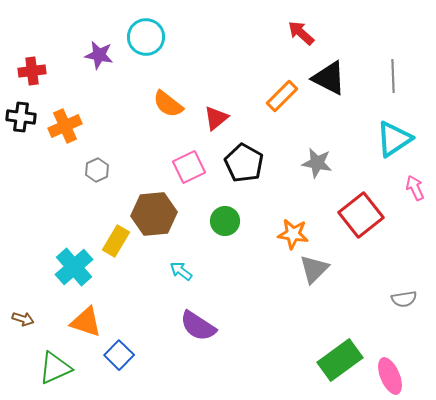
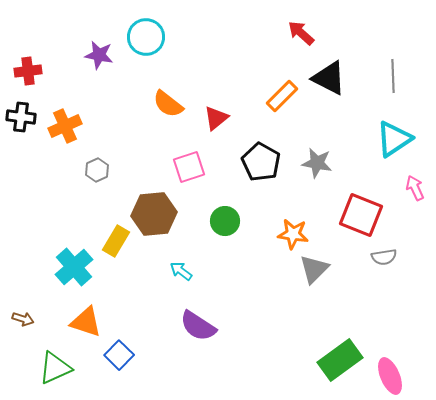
red cross: moved 4 px left
black pentagon: moved 17 px right, 1 px up
pink square: rotated 8 degrees clockwise
red square: rotated 30 degrees counterclockwise
gray semicircle: moved 20 px left, 42 px up
